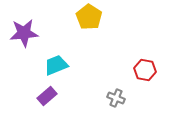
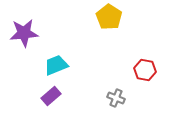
yellow pentagon: moved 20 px right
purple rectangle: moved 4 px right
